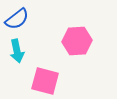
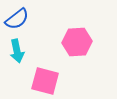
pink hexagon: moved 1 px down
